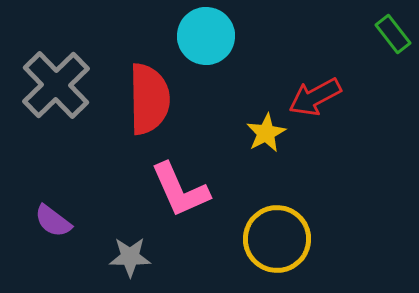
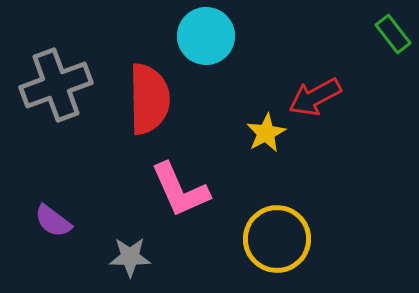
gray cross: rotated 24 degrees clockwise
